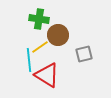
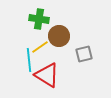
brown circle: moved 1 px right, 1 px down
